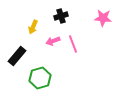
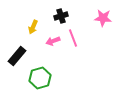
pink line: moved 6 px up
